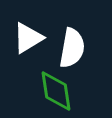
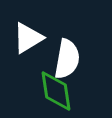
white semicircle: moved 5 px left, 11 px down
